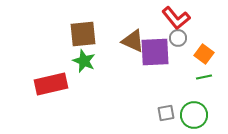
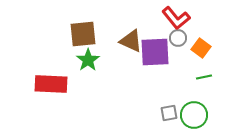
brown triangle: moved 2 px left
orange square: moved 3 px left, 6 px up
green star: moved 4 px right, 1 px up; rotated 15 degrees clockwise
red rectangle: rotated 16 degrees clockwise
gray square: moved 3 px right
